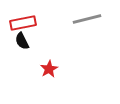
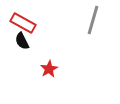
gray line: moved 6 px right, 1 px down; rotated 60 degrees counterclockwise
red rectangle: rotated 40 degrees clockwise
